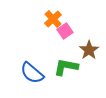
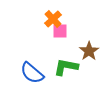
pink square: moved 5 px left; rotated 35 degrees clockwise
brown star: moved 1 px down
